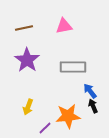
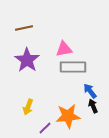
pink triangle: moved 23 px down
